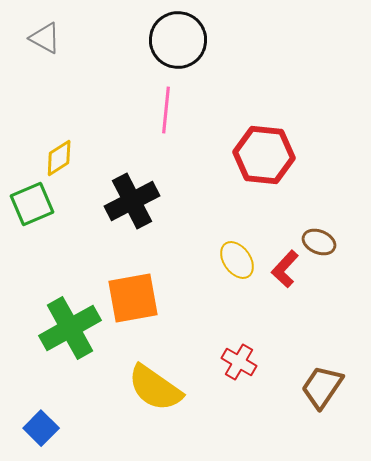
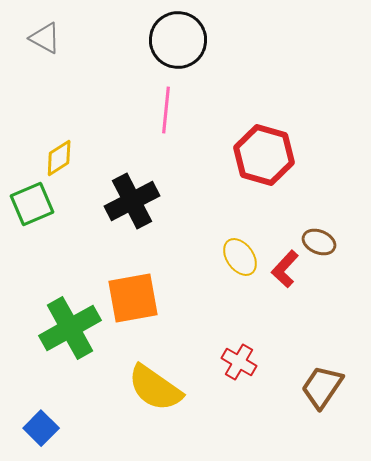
red hexagon: rotated 10 degrees clockwise
yellow ellipse: moved 3 px right, 3 px up
